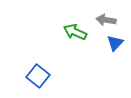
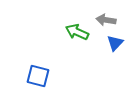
green arrow: moved 2 px right
blue square: rotated 25 degrees counterclockwise
